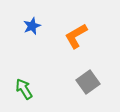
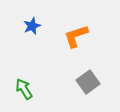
orange L-shape: rotated 12 degrees clockwise
